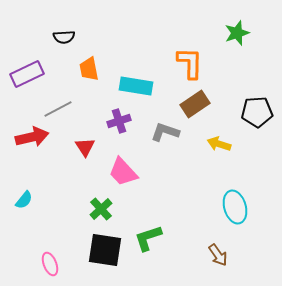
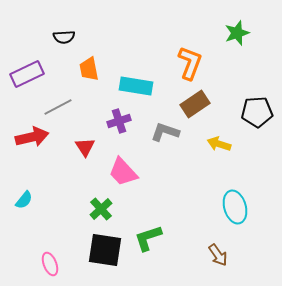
orange L-shape: rotated 20 degrees clockwise
gray line: moved 2 px up
